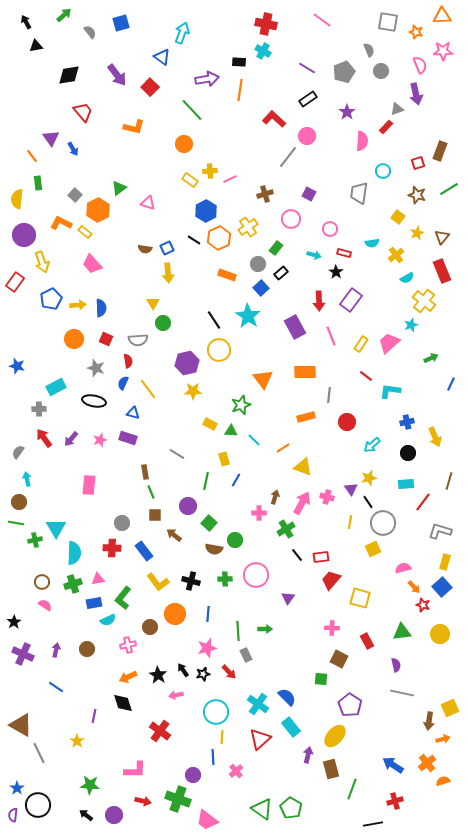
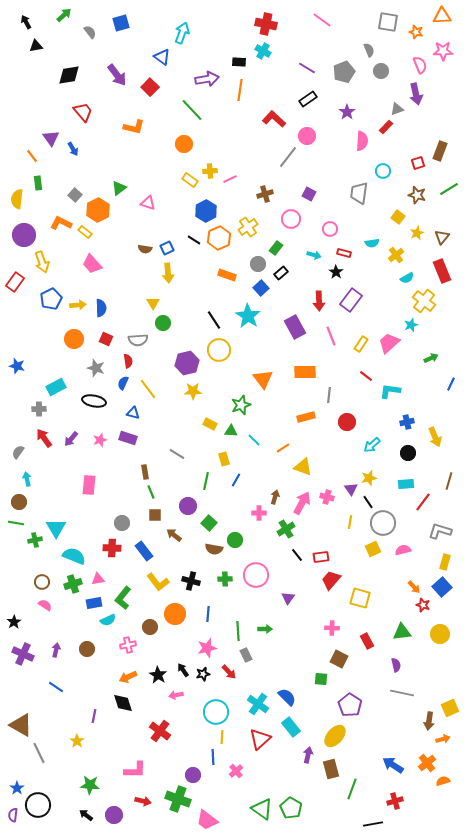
cyan semicircle at (74, 553): moved 3 px down; rotated 70 degrees counterclockwise
pink semicircle at (403, 568): moved 18 px up
